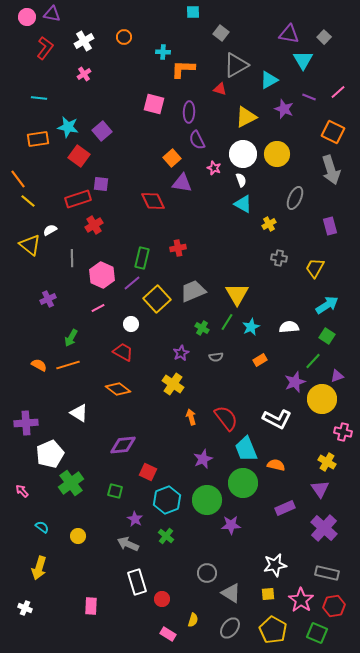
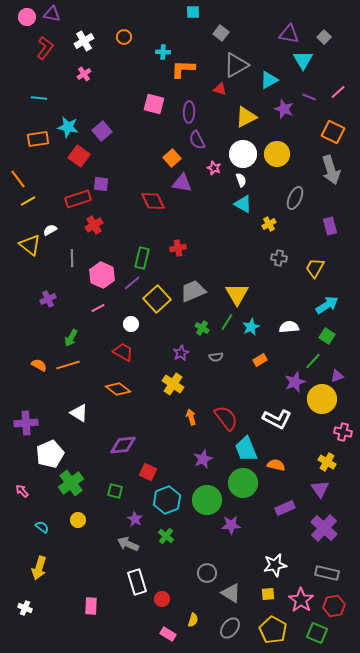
yellow line at (28, 201): rotated 70 degrees counterclockwise
yellow circle at (78, 536): moved 16 px up
